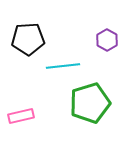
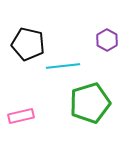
black pentagon: moved 5 px down; rotated 16 degrees clockwise
